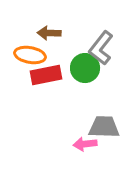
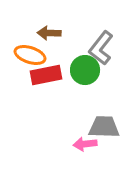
orange ellipse: rotated 8 degrees clockwise
green circle: moved 2 px down
